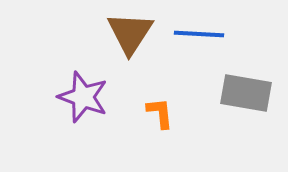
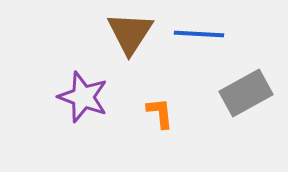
gray rectangle: rotated 39 degrees counterclockwise
